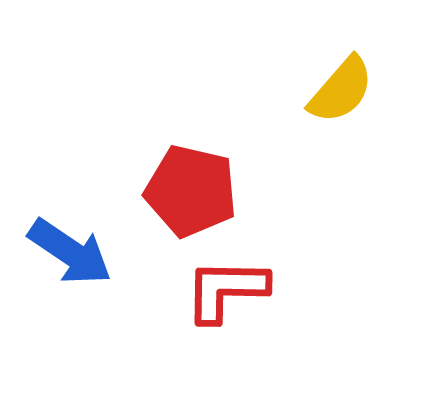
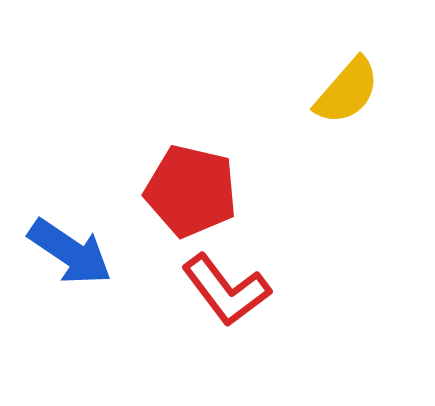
yellow semicircle: moved 6 px right, 1 px down
red L-shape: rotated 128 degrees counterclockwise
